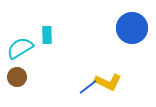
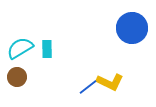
cyan rectangle: moved 14 px down
yellow L-shape: moved 2 px right
